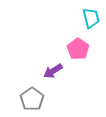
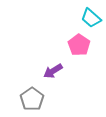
cyan trapezoid: rotated 145 degrees clockwise
pink pentagon: moved 1 px right, 4 px up
